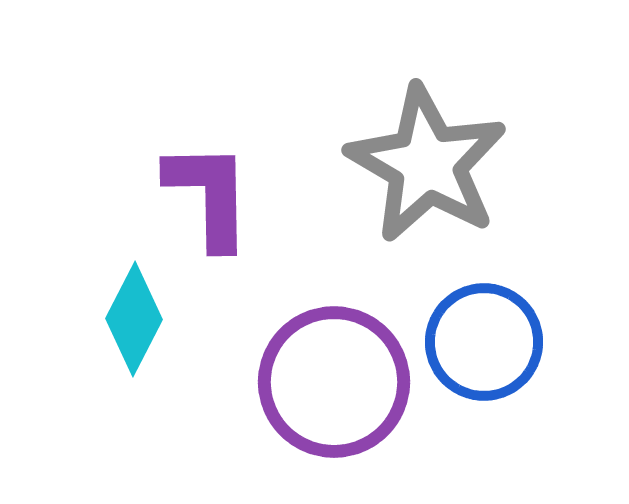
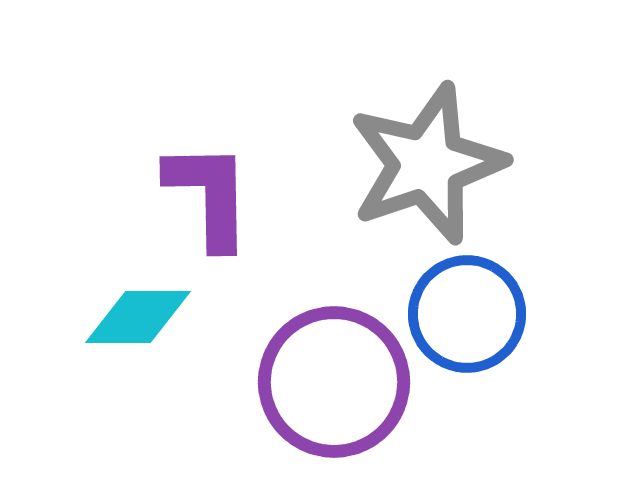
gray star: rotated 23 degrees clockwise
cyan diamond: moved 4 px right, 2 px up; rotated 63 degrees clockwise
blue circle: moved 17 px left, 28 px up
